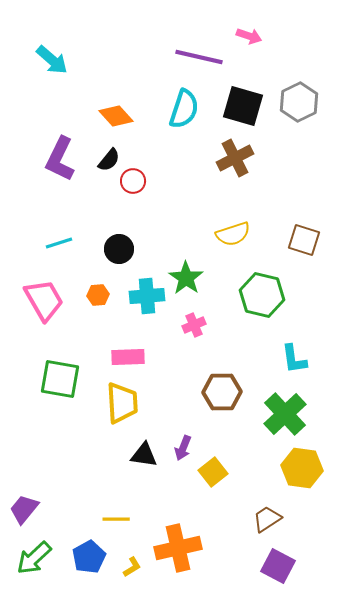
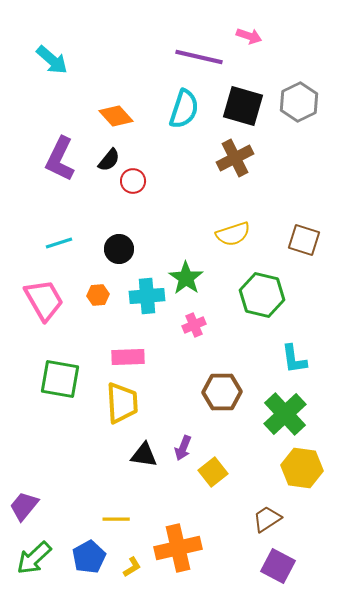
purple trapezoid: moved 3 px up
